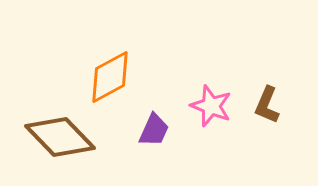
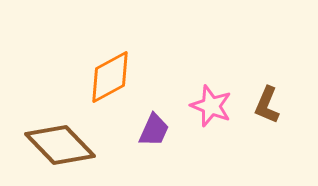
brown diamond: moved 8 px down
